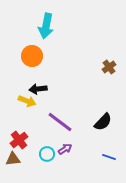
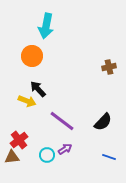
brown cross: rotated 24 degrees clockwise
black arrow: rotated 54 degrees clockwise
purple line: moved 2 px right, 1 px up
cyan circle: moved 1 px down
brown triangle: moved 1 px left, 2 px up
